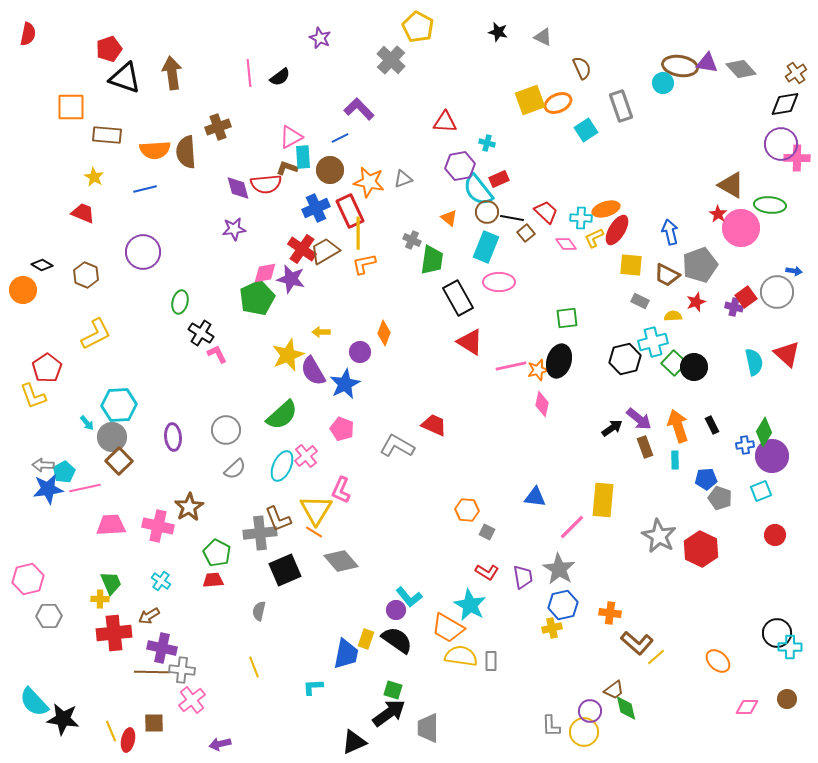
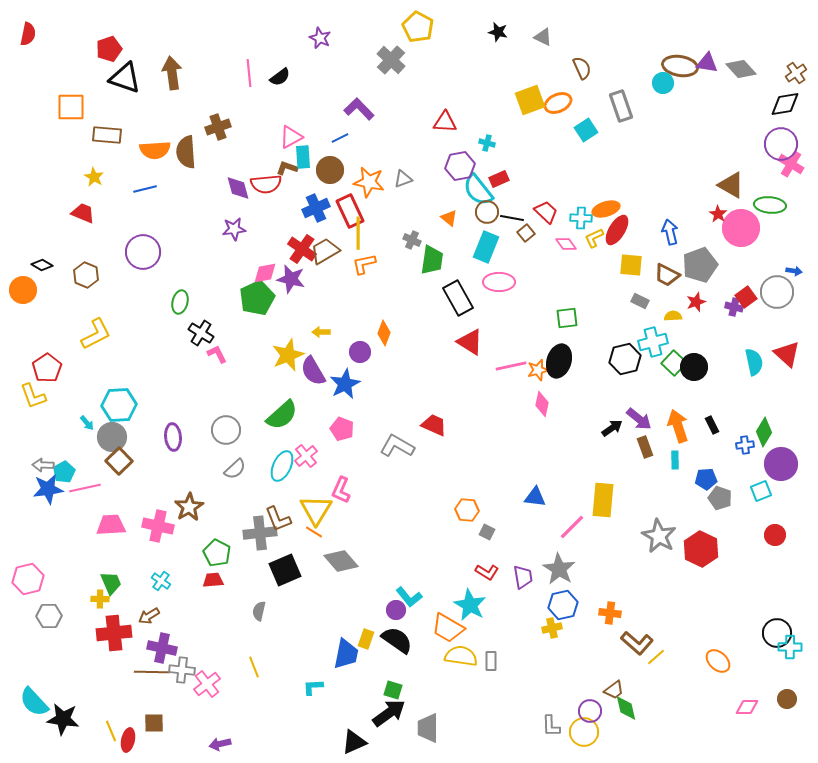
pink cross at (797, 158): moved 6 px left, 6 px down; rotated 30 degrees clockwise
purple circle at (772, 456): moved 9 px right, 8 px down
pink cross at (192, 700): moved 15 px right, 16 px up
